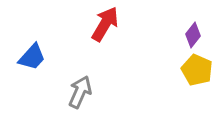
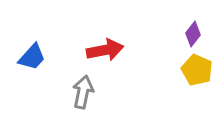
red arrow: moved 26 px down; rotated 48 degrees clockwise
purple diamond: moved 1 px up
gray arrow: moved 3 px right; rotated 12 degrees counterclockwise
